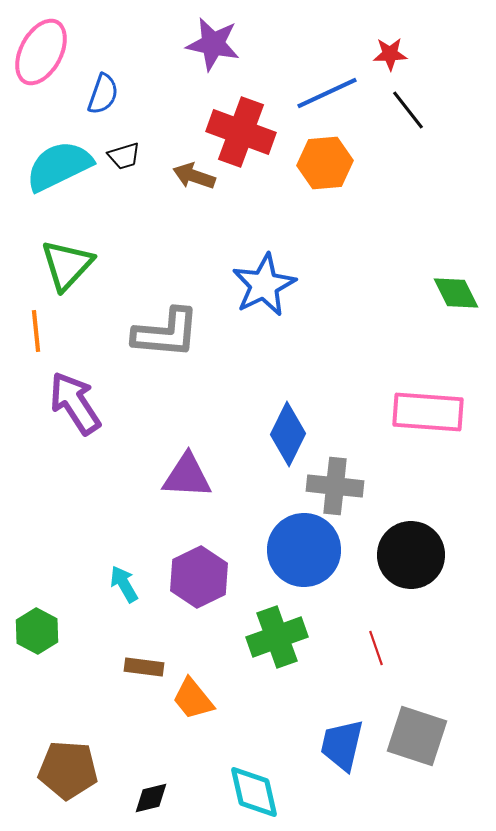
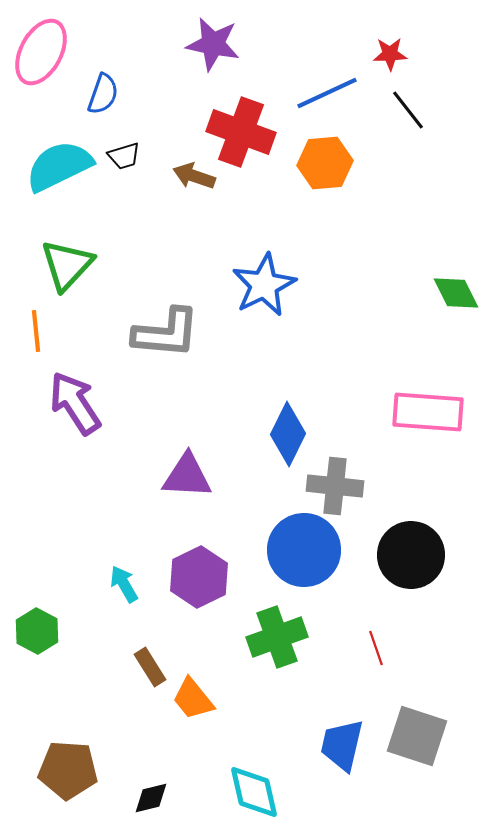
brown rectangle: moved 6 px right; rotated 51 degrees clockwise
